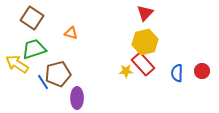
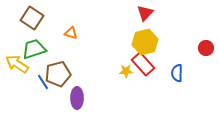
red circle: moved 4 px right, 23 px up
